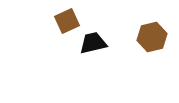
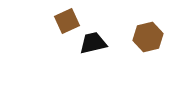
brown hexagon: moved 4 px left
